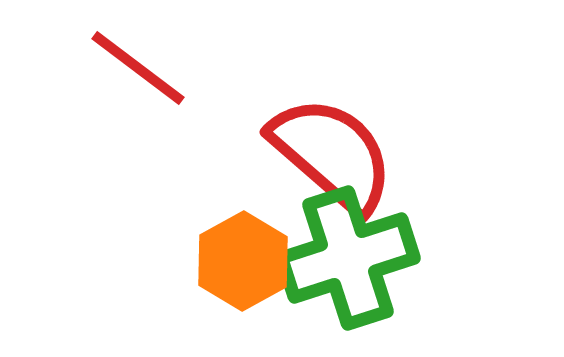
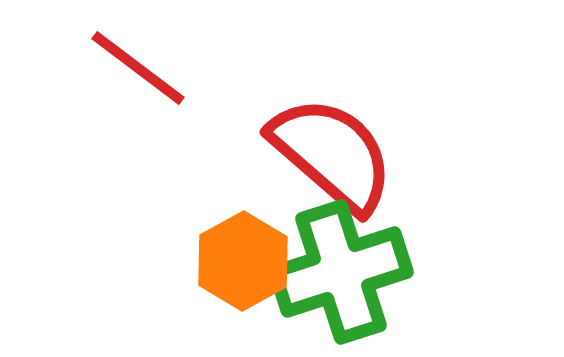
green cross: moved 7 px left, 14 px down
